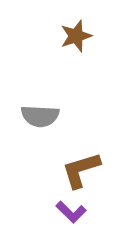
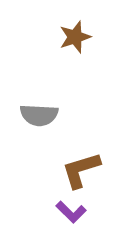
brown star: moved 1 px left, 1 px down
gray semicircle: moved 1 px left, 1 px up
